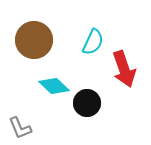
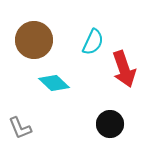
cyan diamond: moved 3 px up
black circle: moved 23 px right, 21 px down
